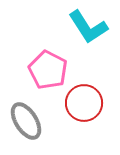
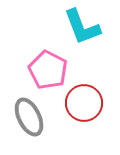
cyan L-shape: moved 6 px left; rotated 12 degrees clockwise
gray ellipse: moved 3 px right, 4 px up; rotated 6 degrees clockwise
